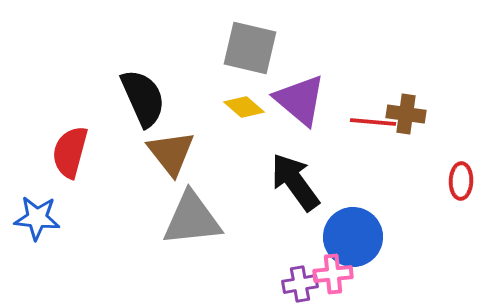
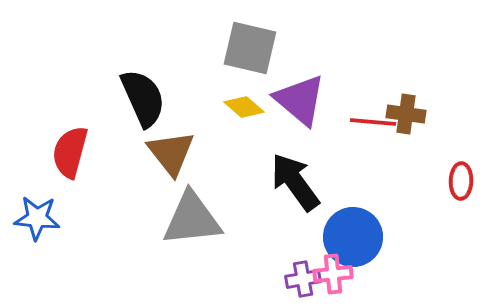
purple cross: moved 3 px right, 5 px up
